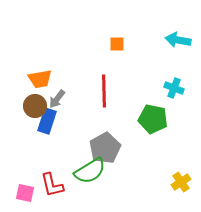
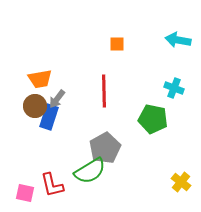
blue rectangle: moved 2 px right, 4 px up
yellow cross: rotated 18 degrees counterclockwise
